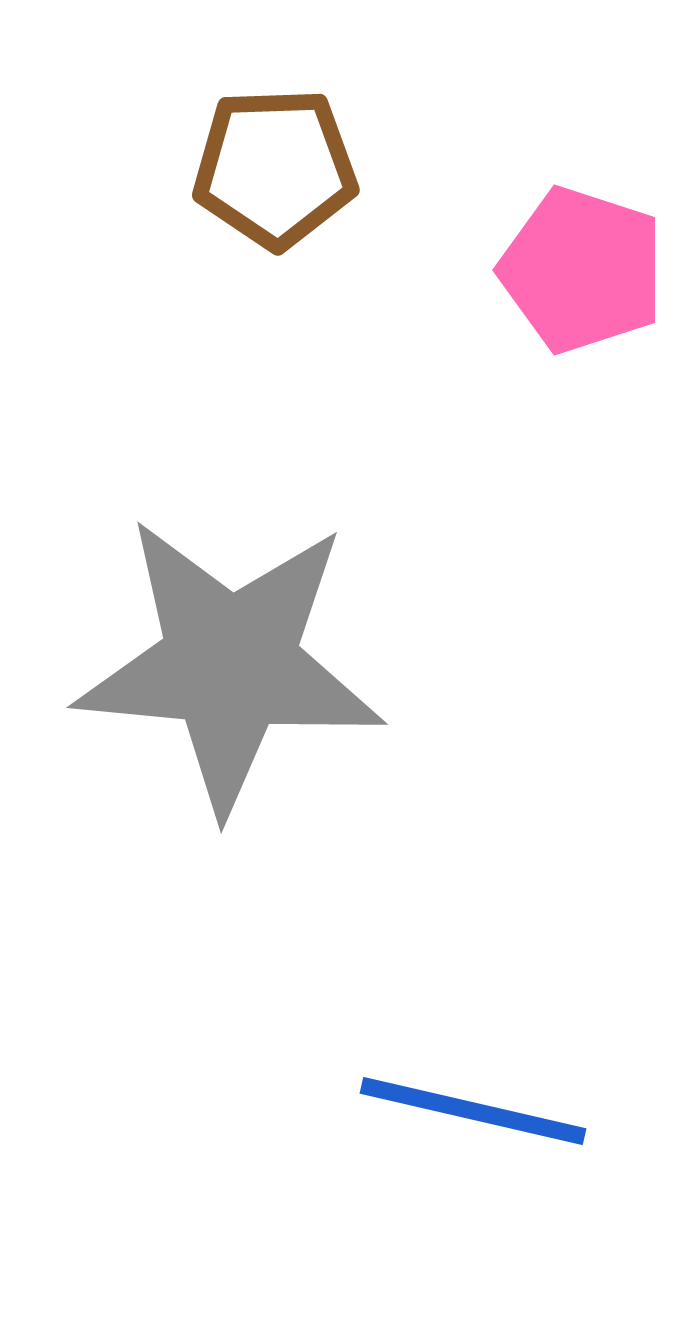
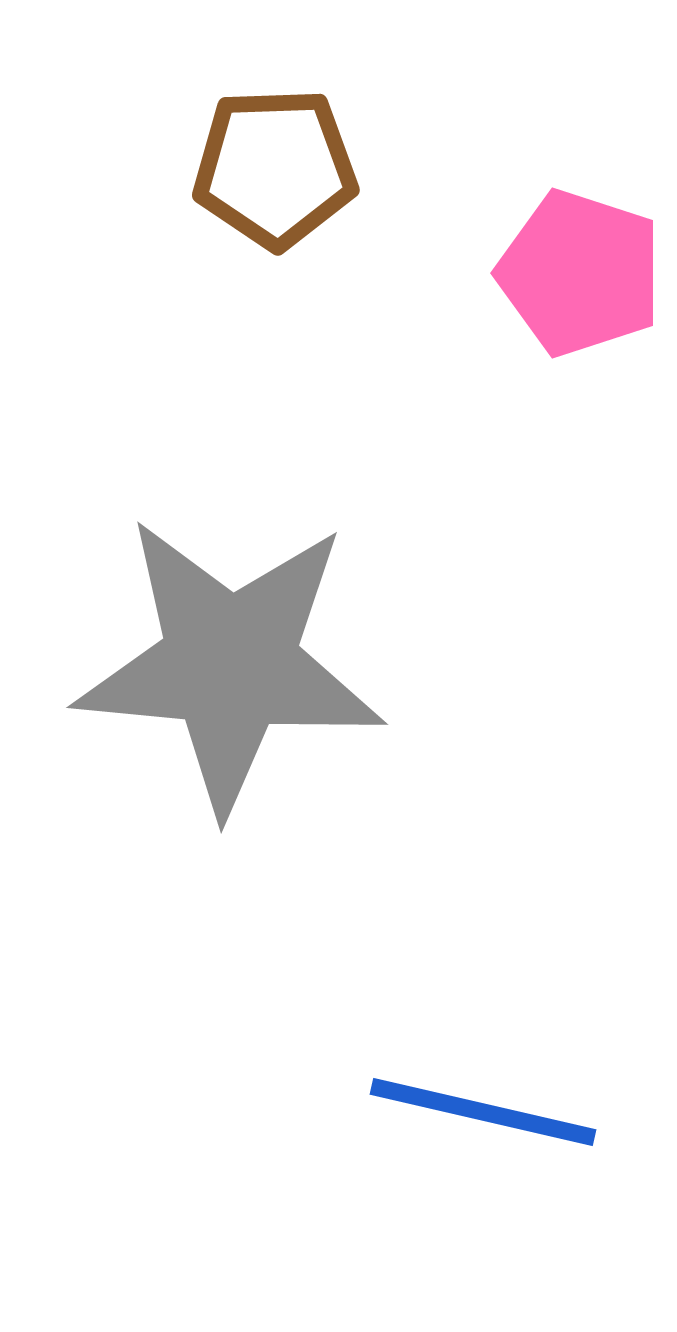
pink pentagon: moved 2 px left, 3 px down
blue line: moved 10 px right, 1 px down
